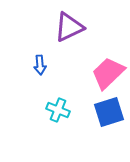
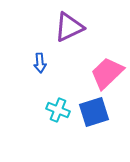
blue arrow: moved 2 px up
pink trapezoid: moved 1 px left
blue square: moved 15 px left
